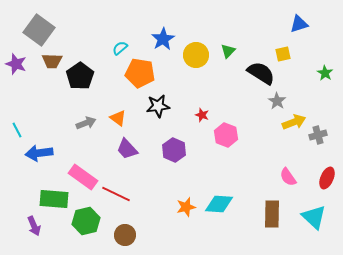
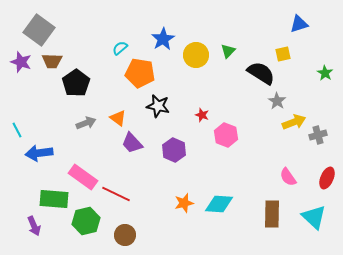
purple star: moved 5 px right, 2 px up
black pentagon: moved 4 px left, 7 px down
black star: rotated 20 degrees clockwise
purple trapezoid: moved 5 px right, 6 px up
orange star: moved 2 px left, 4 px up
